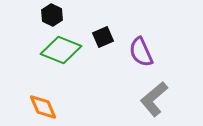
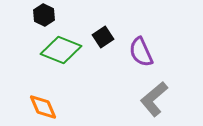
black hexagon: moved 8 px left
black square: rotated 10 degrees counterclockwise
